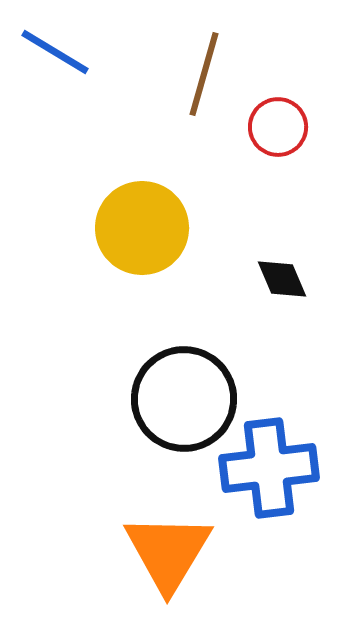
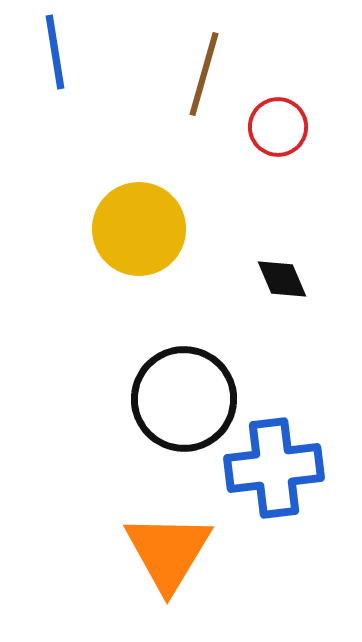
blue line: rotated 50 degrees clockwise
yellow circle: moved 3 px left, 1 px down
blue cross: moved 5 px right
